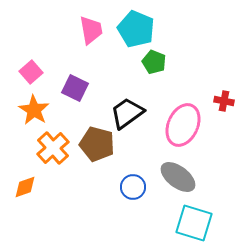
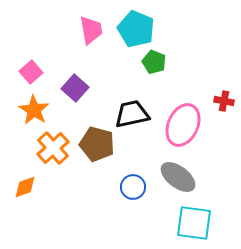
purple square: rotated 16 degrees clockwise
black trapezoid: moved 5 px right, 1 px down; rotated 24 degrees clockwise
cyan square: rotated 9 degrees counterclockwise
